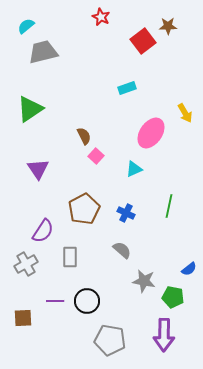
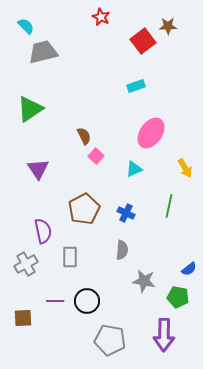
cyan semicircle: rotated 84 degrees clockwise
cyan rectangle: moved 9 px right, 2 px up
yellow arrow: moved 55 px down
purple semicircle: rotated 45 degrees counterclockwise
gray semicircle: rotated 54 degrees clockwise
green pentagon: moved 5 px right
